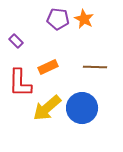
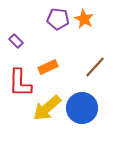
brown line: rotated 50 degrees counterclockwise
